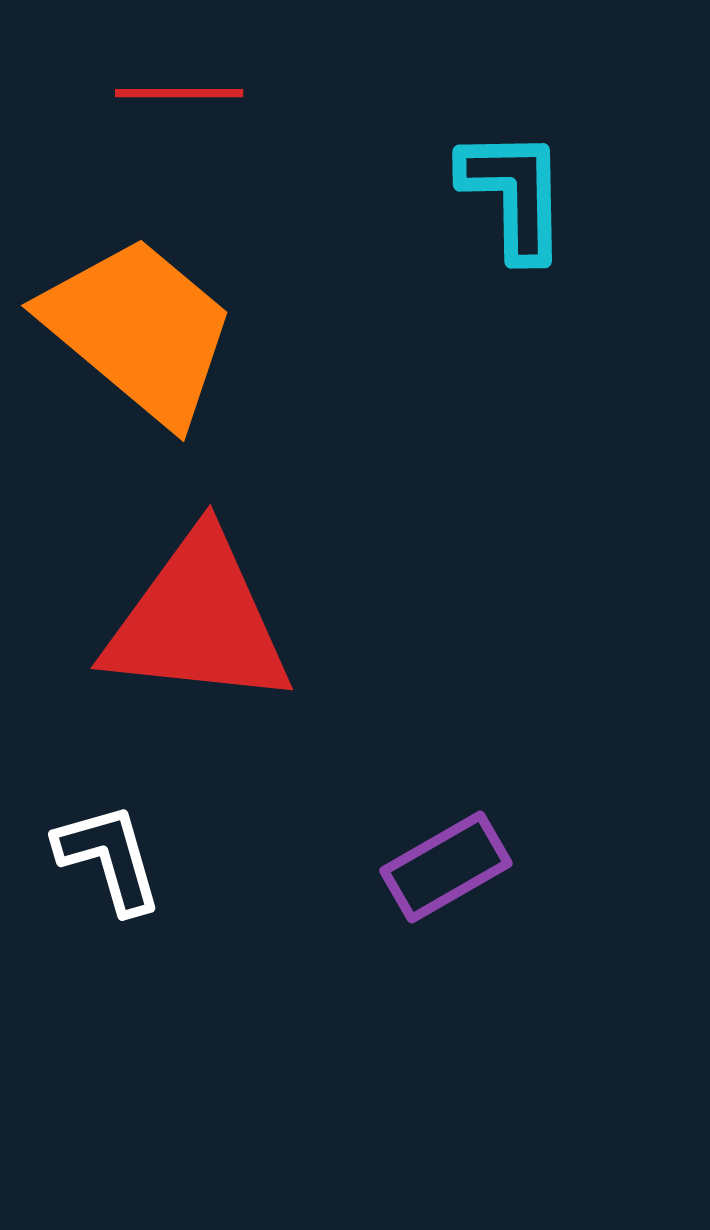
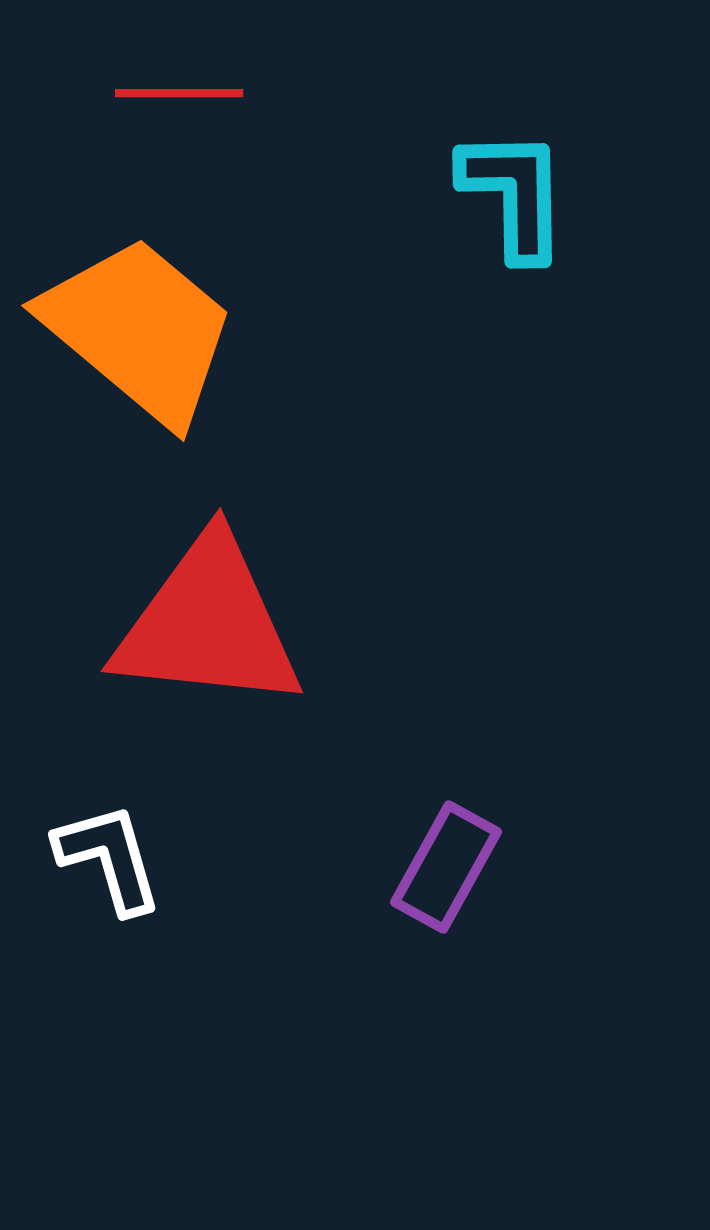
red triangle: moved 10 px right, 3 px down
purple rectangle: rotated 31 degrees counterclockwise
